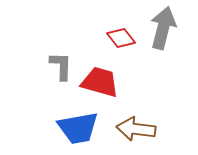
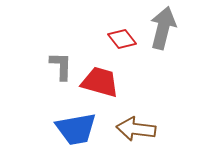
red diamond: moved 1 px right, 1 px down
blue trapezoid: moved 2 px left, 1 px down
